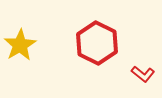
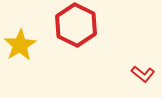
red hexagon: moved 21 px left, 18 px up
